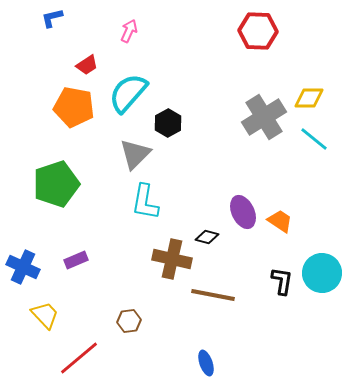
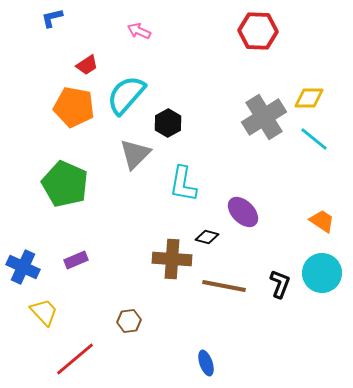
pink arrow: moved 10 px right; rotated 90 degrees counterclockwise
cyan semicircle: moved 2 px left, 2 px down
green pentagon: moved 9 px right; rotated 30 degrees counterclockwise
cyan L-shape: moved 38 px right, 18 px up
purple ellipse: rotated 20 degrees counterclockwise
orange trapezoid: moved 42 px right
brown cross: rotated 9 degrees counterclockwise
black L-shape: moved 2 px left, 3 px down; rotated 12 degrees clockwise
brown line: moved 11 px right, 9 px up
yellow trapezoid: moved 1 px left, 3 px up
red line: moved 4 px left, 1 px down
